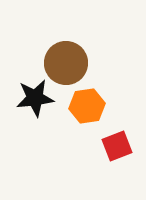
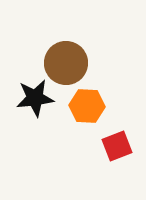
orange hexagon: rotated 12 degrees clockwise
